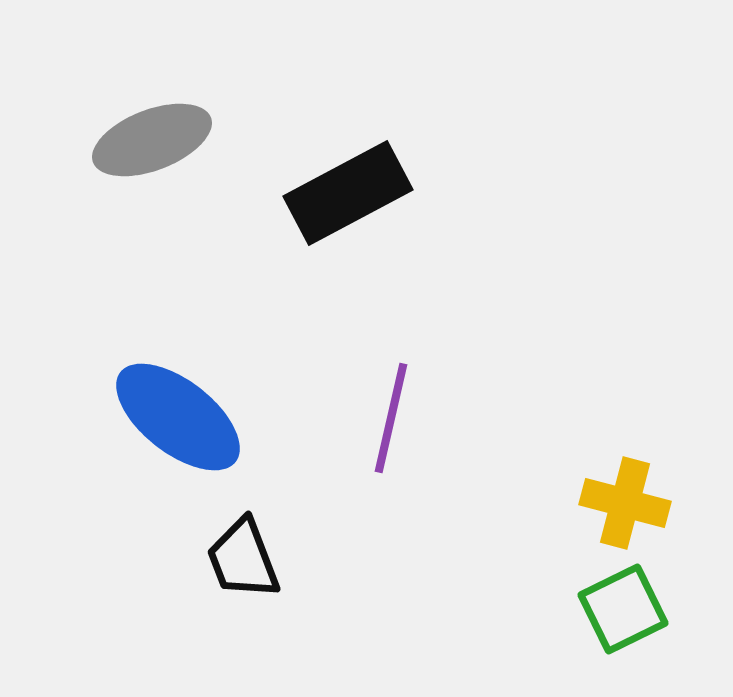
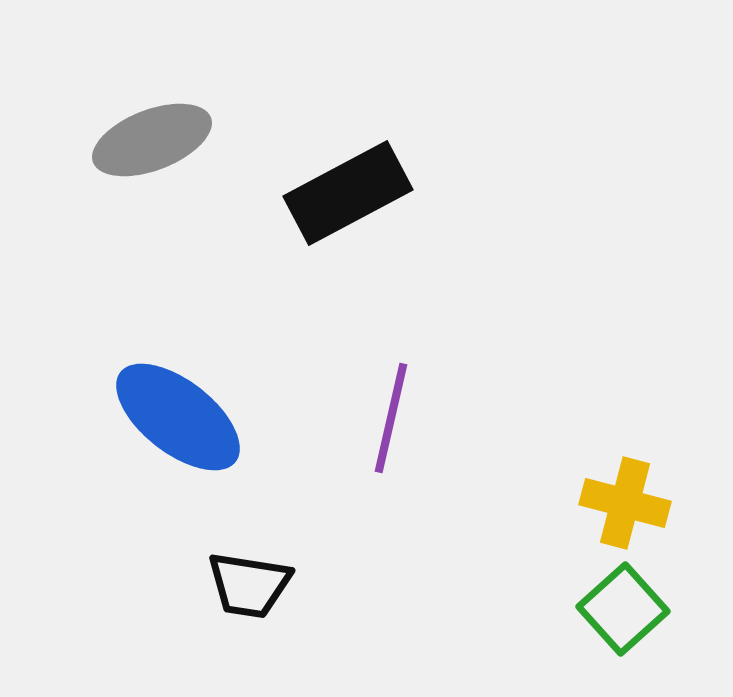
black trapezoid: moved 6 px right, 26 px down; rotated 60 degrees counterclockwise
green square: rotated 16 degrees counterclockwise
